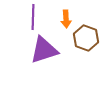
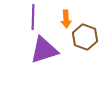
brown hexagon: moved 1 px left, 1 px up
